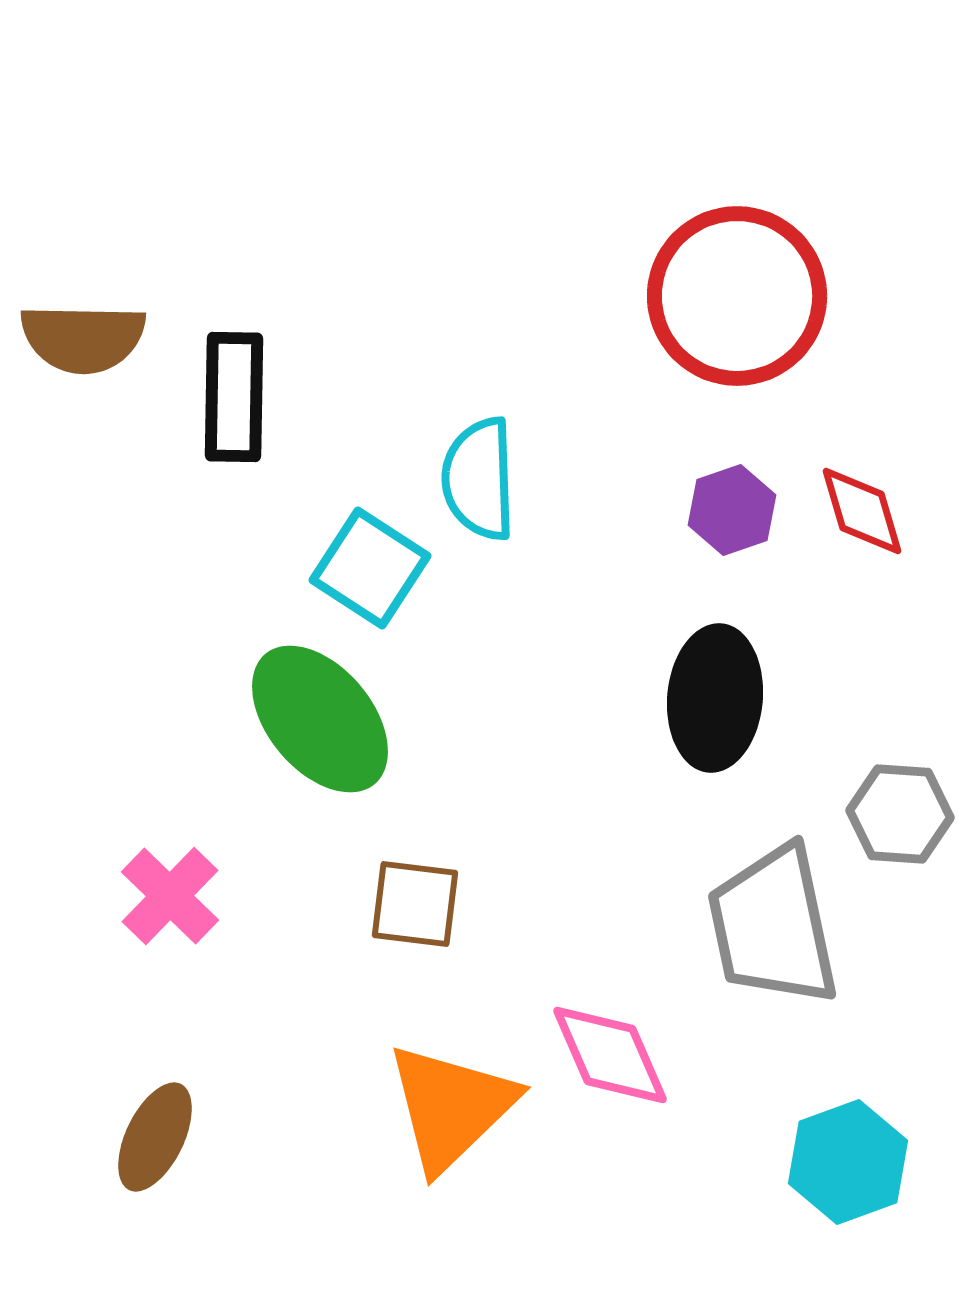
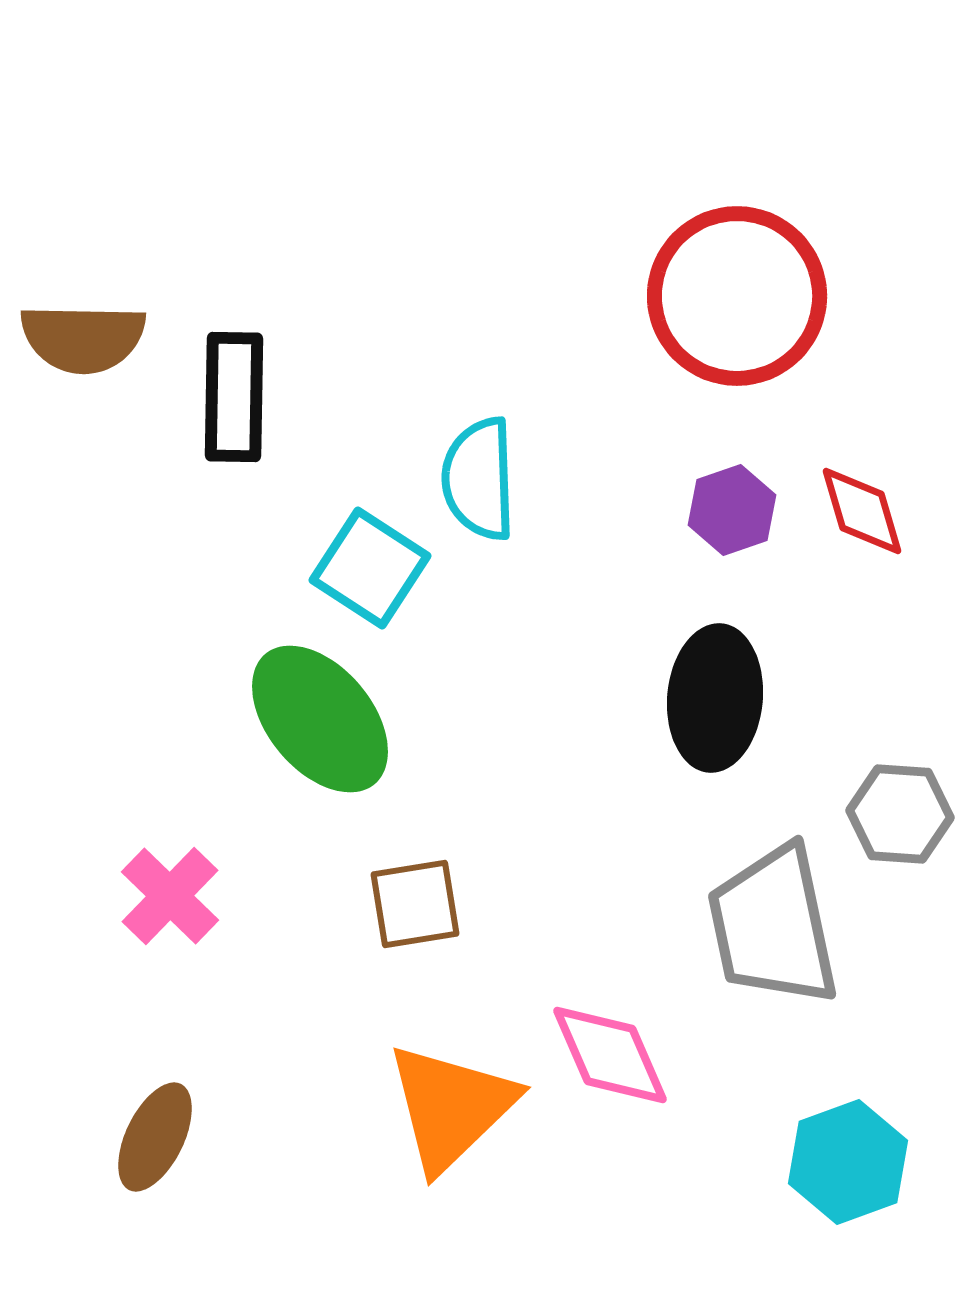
brown square: rotated 16 degrees counterclockwise
